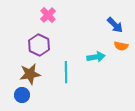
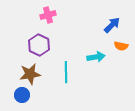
pink cross: rotated 28 degrees clockwise
blue arrow: moved 3 px left; rotated 90 degrees counterclockwise
